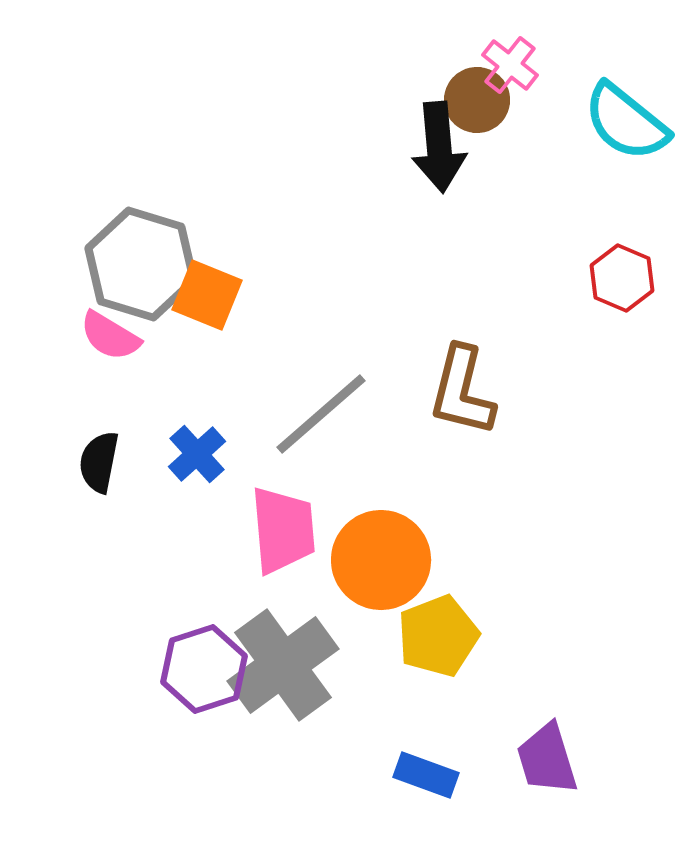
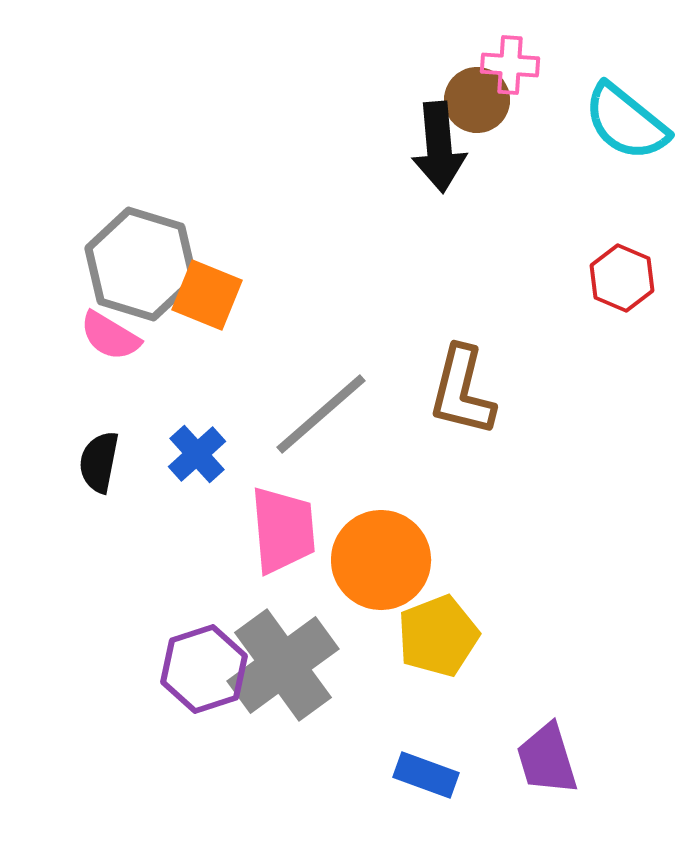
pink cross: rotated 34 degrees counterclockwise
